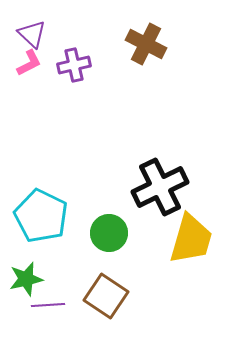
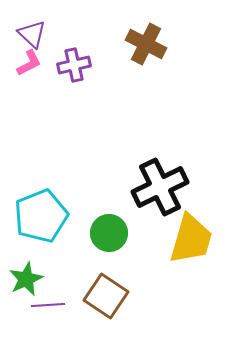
cyan pentagon: rotated 24 degrees clockwise
green star: rotated 12 degrees counterclockwise
